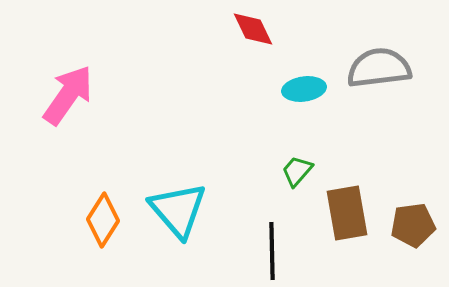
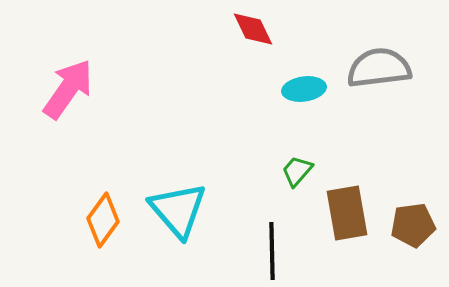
pink arrow: moved 6 px up
orange diamond: rotated 4 degrees clockwise
